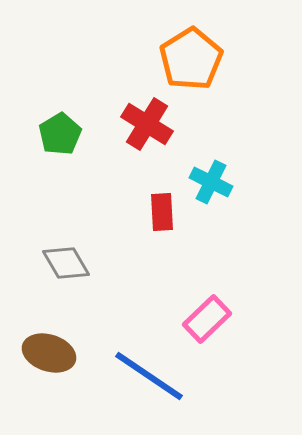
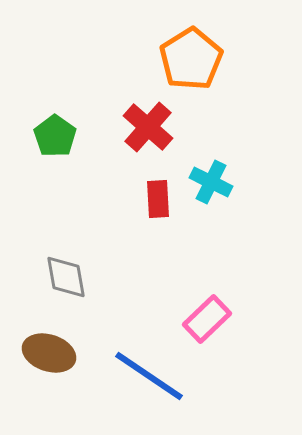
red cross: moved 1 px right, 3 px down; rotated 9 degrees clockwise
green pentagon: moved 5 px left, 2 px down; rotated 6 degrees counterclockwise
red rectangle: moved 4 px left, 13 px up
gray diamond: moved 14 px down; rotated 21 degrees clockwise
